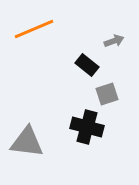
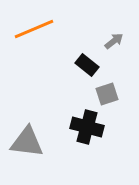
gray arrow: rotated 18 degrees counterclockwise
